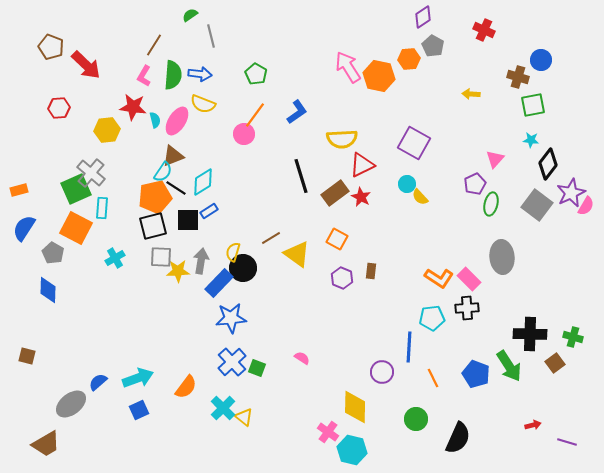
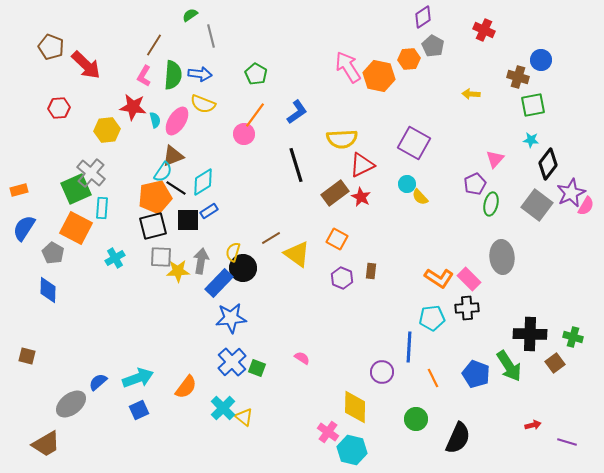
black line at (301, 176): moved 5 px left, 11 px up
